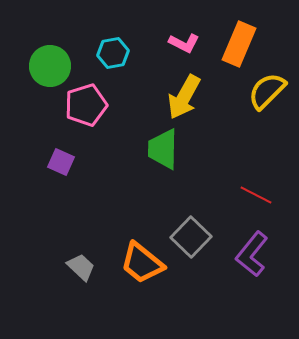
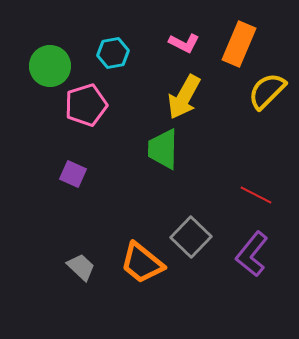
purple square: moved 12 px right, 12 px down
